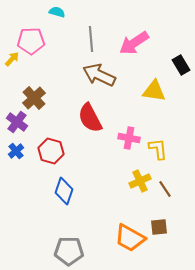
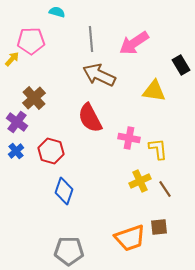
orange trapezoid: rotated 48 degrees counterclockwise
